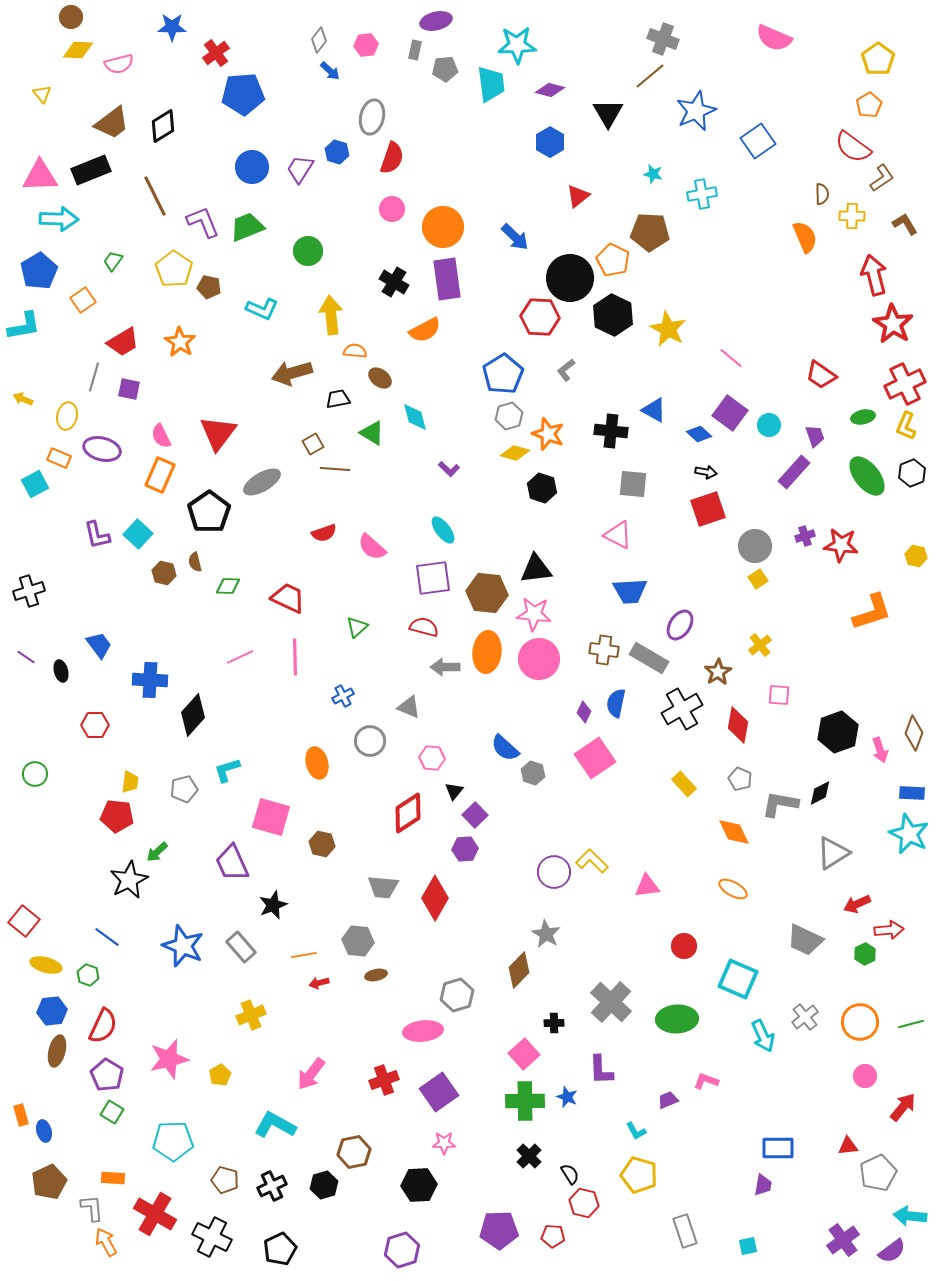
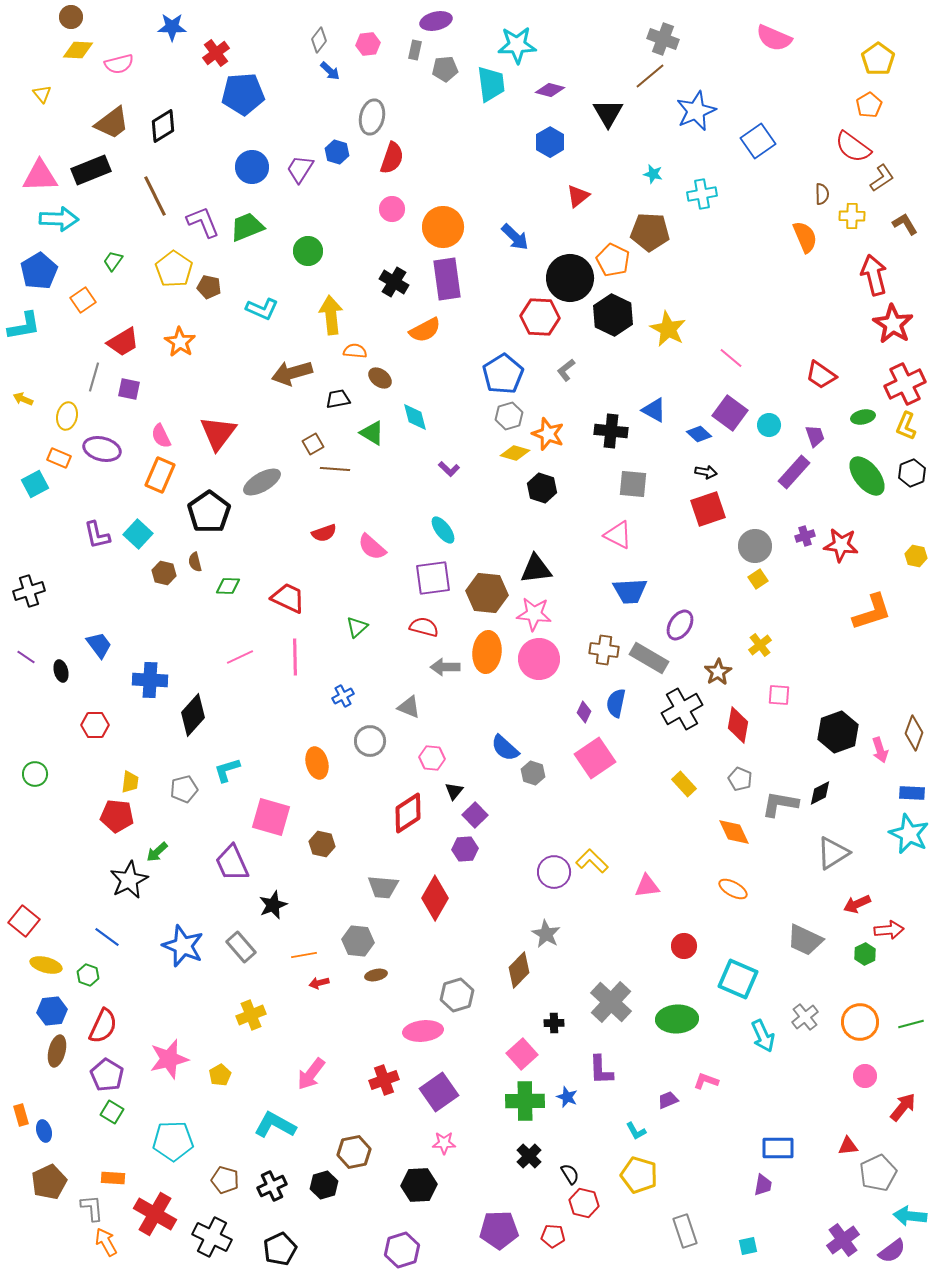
pink hexagon at (366, 45): moved 2 px right, 1 px up
pink square at (524, 1054): moved 2 px left
